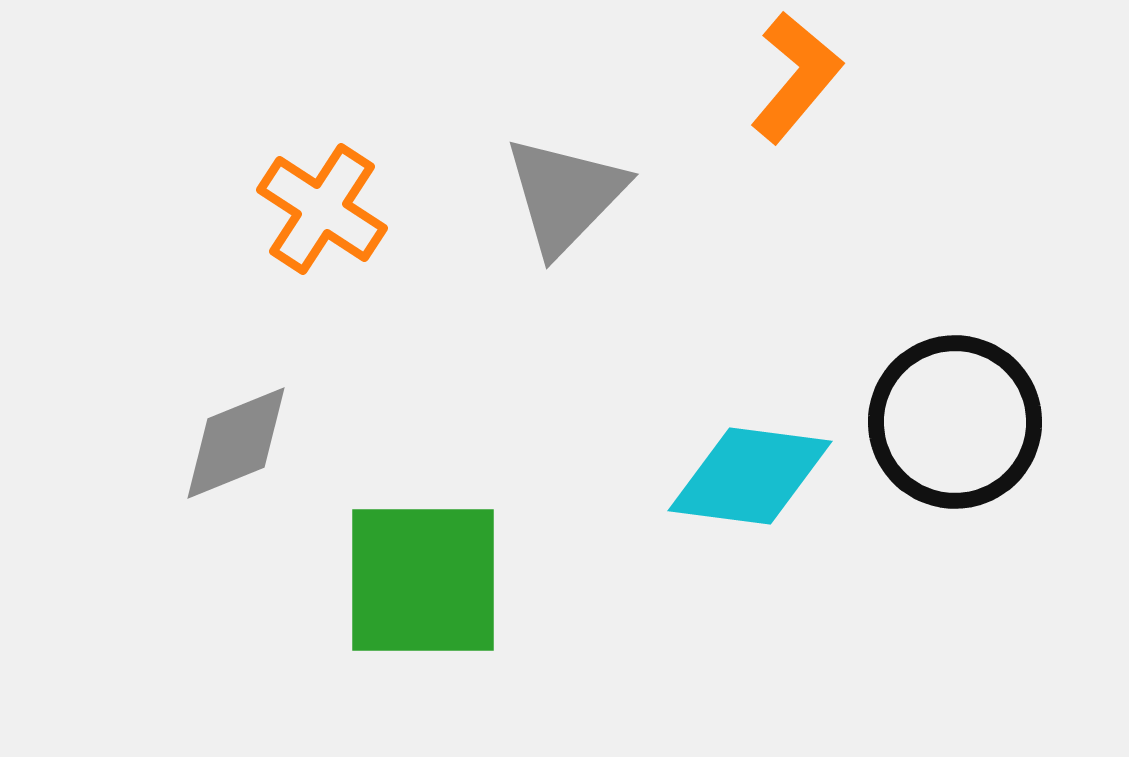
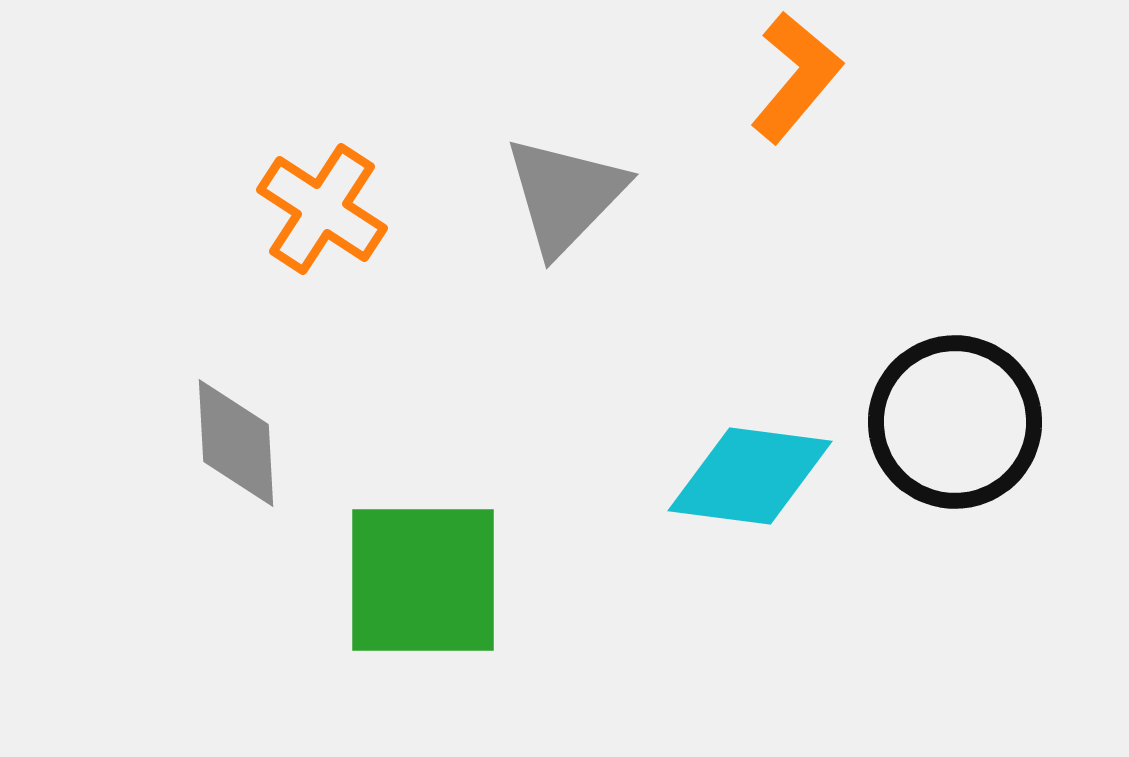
gray diamond: rotated 71 degrees counterclockwise
